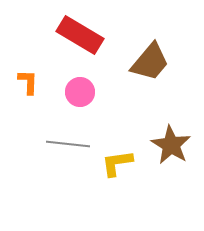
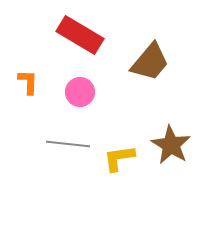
yellow L-shape: moved 2 px right, 5 px up
